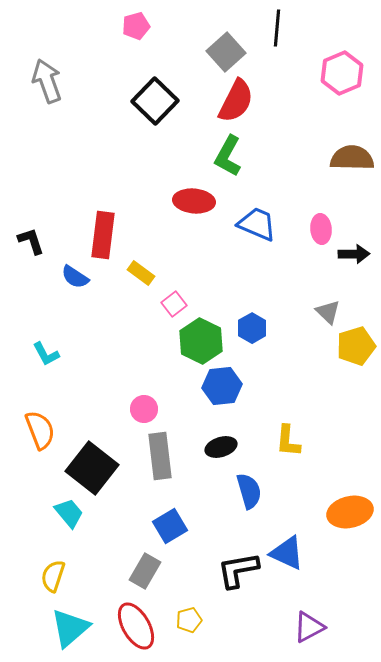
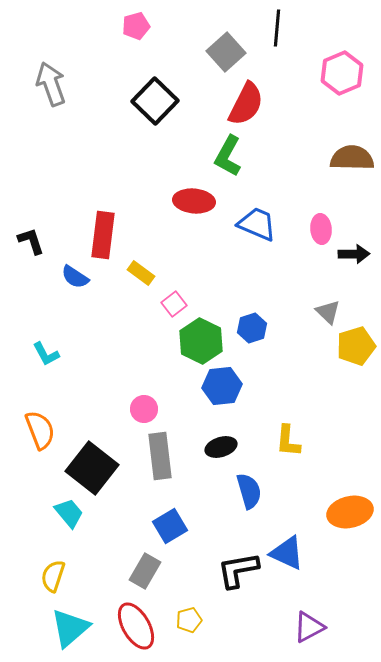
gray arrow at (47, 81): moved 4 px right, 3 px down
red semicircle at (236, 101): moved 10 px right, 3 px down
blue hexagon at (252, 328): rotated 12 degrees clockwise
